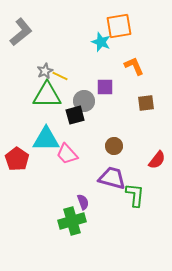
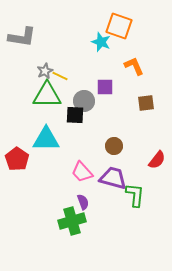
orange square: rotated 28 degrees clockwise
gray L-shape: moved 1 px right, 5 px down; rotated 48 degrees clockwise
black square: rotated 18 degrees clockwise
pink trapezoid: moved 15 px right, 18 px down
purple trapezoid: moved 1 px right
